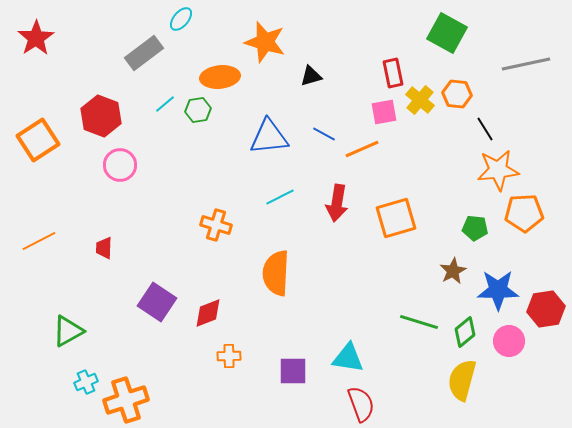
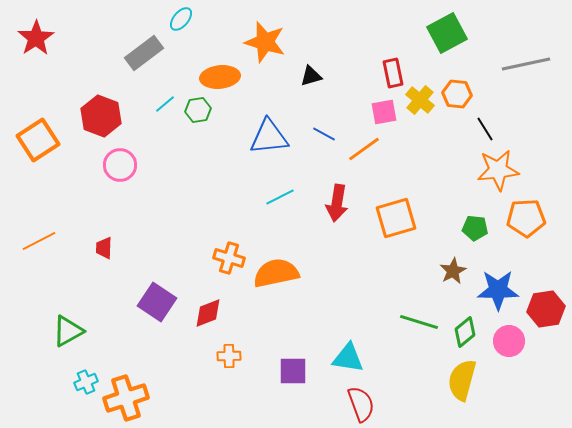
green square at (447, 33): rotated 33 degrees clockwise
orange line at (362, 149): moved 2 px right; rotated 12 degrees counterclockwise
orange pentagon at (524, 213): moved 2 px right, 5 px down
orange cross at (216, 225): moved 13 px right, 33 px down
orange semicircle at (276, 273): rotated 75 degrees clockwise
orange cross at (126, 400): moved 2 px up
